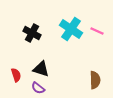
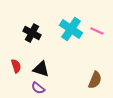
red semicircle: moved 9 px up
brown semicircle: rotated 24 degrees clockwise
